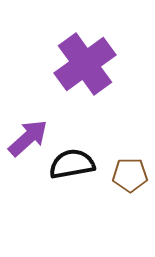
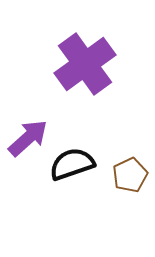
black semicircle: rotated 9 degrees counterclockwise
brown pentagon: rotated 24 degrees counterclockwise
